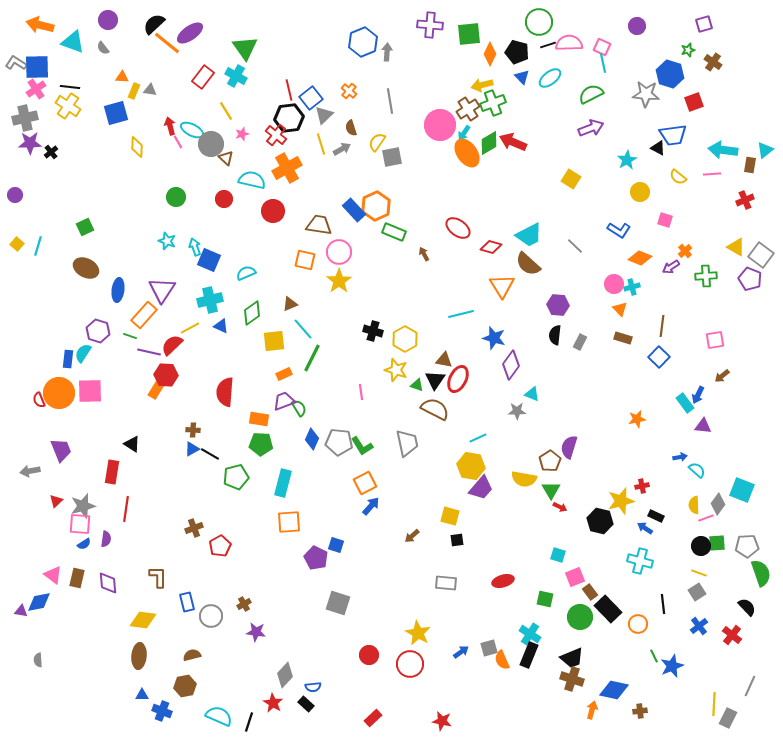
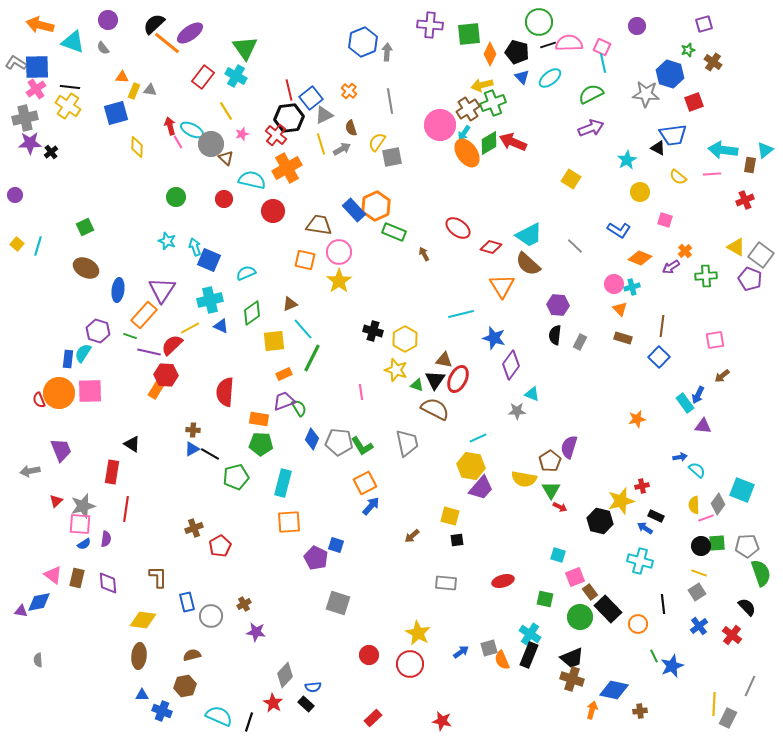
gray triangle at (324, 115): rotated 18 degrees clockwise
